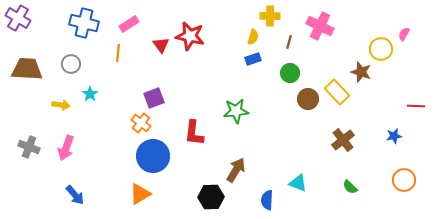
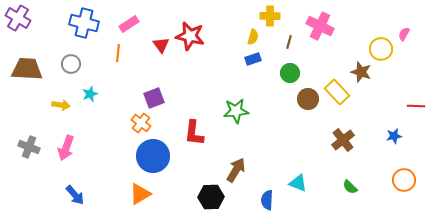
cyan star: rotated 14 degrees clockwise
